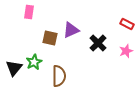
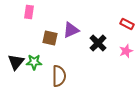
green star: rotated 28 degrees clockwise
black triangle: moved 2 px right, 6 px up
